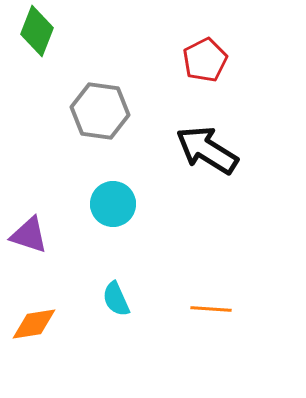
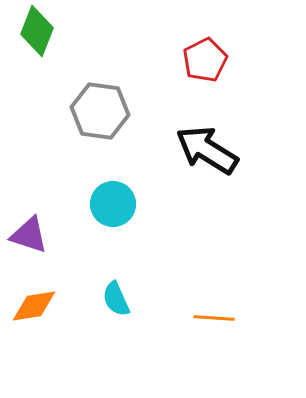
orange line: moved 3 px right, 9 px down
orange diamond: moved 18 px up
